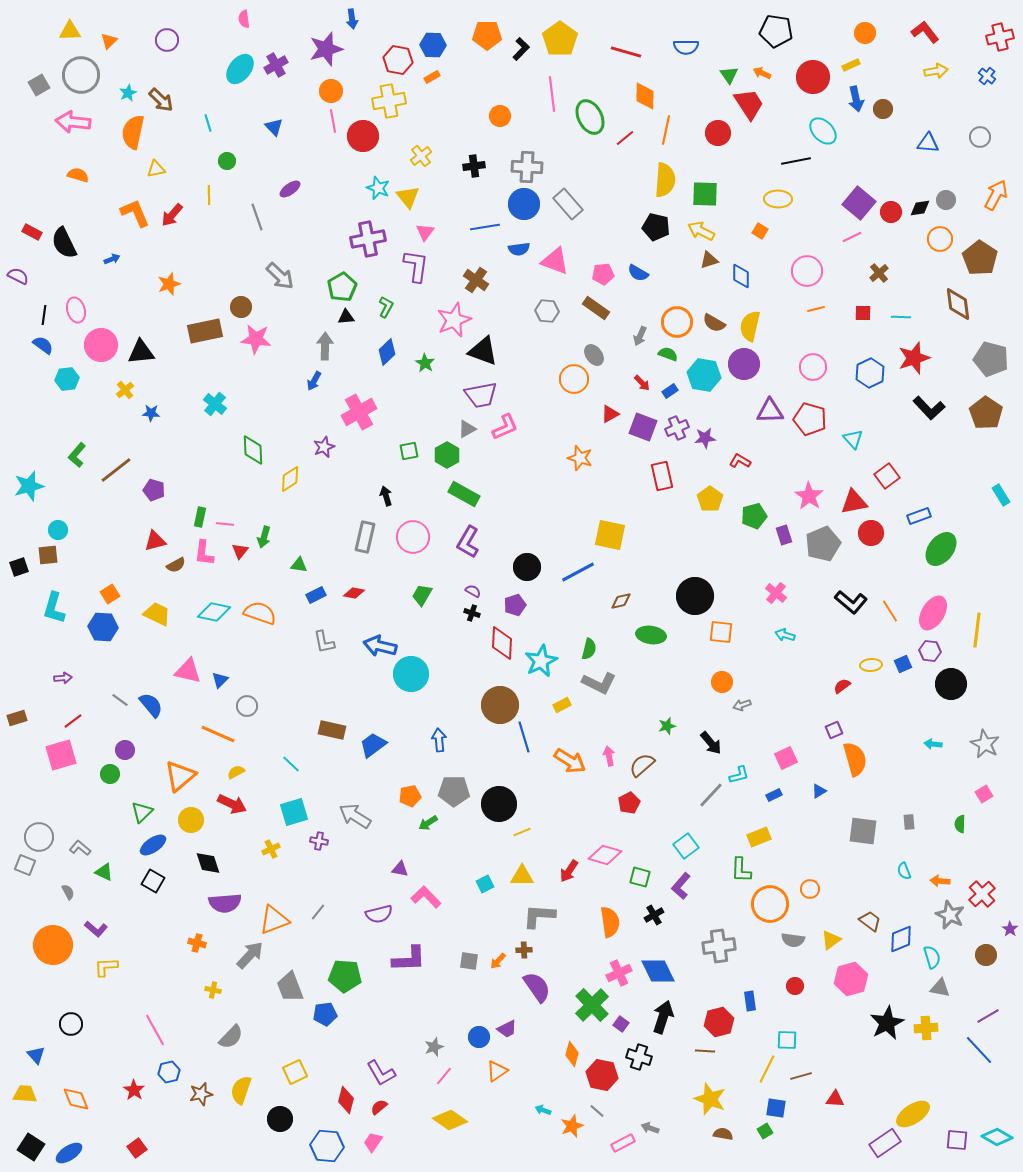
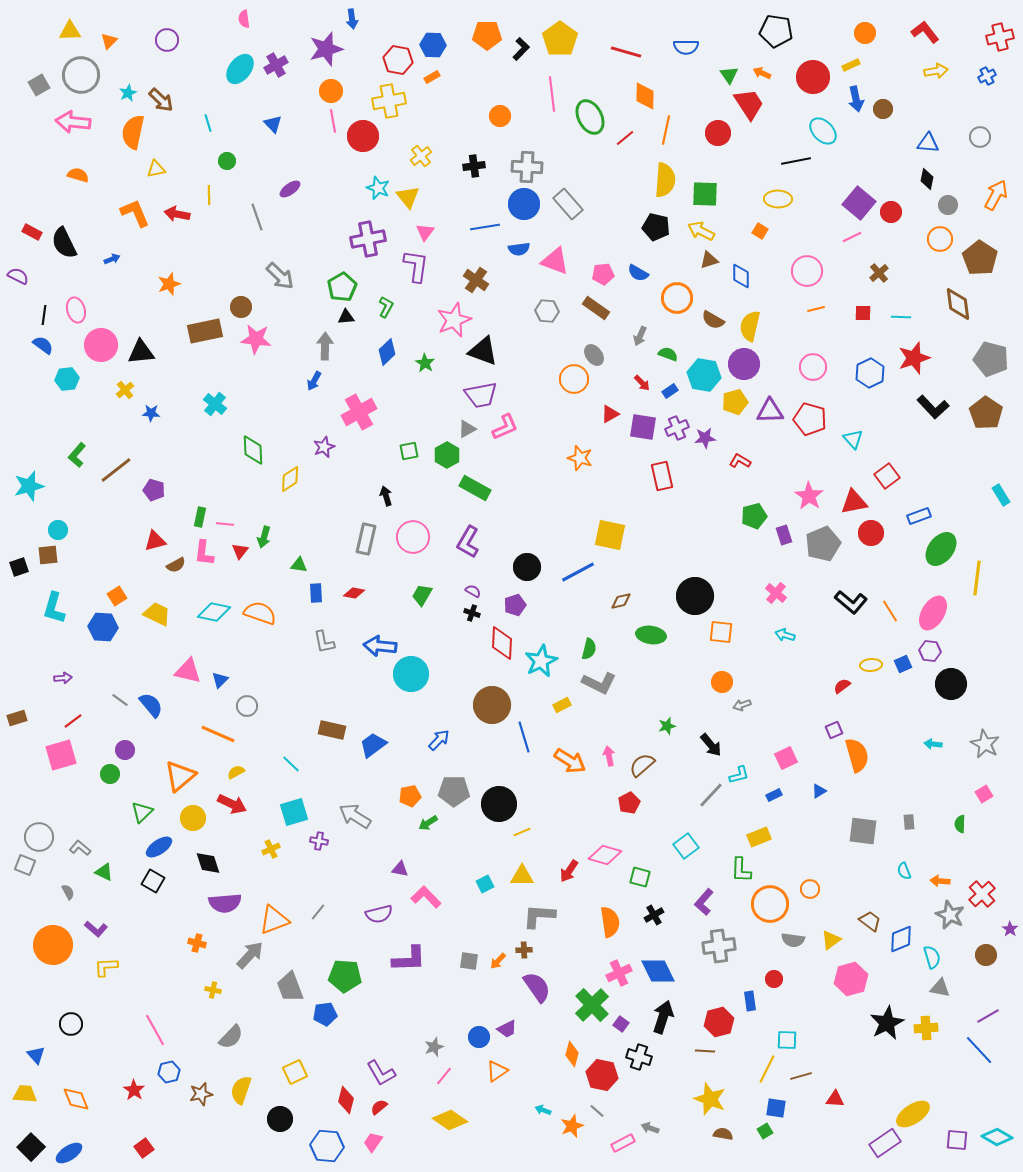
blue cross at (987, 76): rotated 24 degrees clockwise
blue triangle at (274, 127): moved 1 px left, 3 px up
gray circle at (946, 200): moved 2 px right, 5 px down
black diamond at (920, 208): moved 7 px right, 29 px up; rotated 70 degrees counterclockwise
red arrow at (172, 215): moved 5 px right, 1 px up; rotated 60 degrees clockwise
orange circle at (677, 322): moved 24 px up
brown semicircle at (714, 323): moved 1 px left, 3 px up
black L-shape at (929, 408): moved 4 px right, 1 px up
purple square at (643, 427): rotated 12 degrees counterclockwise
green rectangle at (464, 494): moved 11 px right, 6 px up
yellow pentagon at (710, 499): moved 25 px right, 97 px up; rotated 20 degrees clockwise
gray rectangle at (365, 537): moved 1 px right, 2 px down
orange square at (110, 594): moved 7 px right, 2 px down
blue rectangle at (316, 595): moved 2 px up; rotated 66 degrees counterclockwise
yellow line at (977, 630): moved 52 px up
blue arrow at (380, 646): rotated 8 degrees counterclockwise
brown circle at (500, 705): moved 8 px left
blue arrow at (439, 740): rotated 50 degrees clockwise
black arrow at (711, 743): moved 2 px down
orange semicircle at (855, 759): moved 2 px right, 4 px up
yellow circle at (191, 820): moved 2 px right, 2 px up
blue ellipse at (153, 845): moved 6 px right, 2 px down
purple L-shape at (681, 886): moved 23 px right, 16 px down
red circle at (795, 986): moved 21 px left, 7 px up
black square at (31, 1147): rotated 12 degrees clockwise
red square at (137, 1148): moved 7 px right
